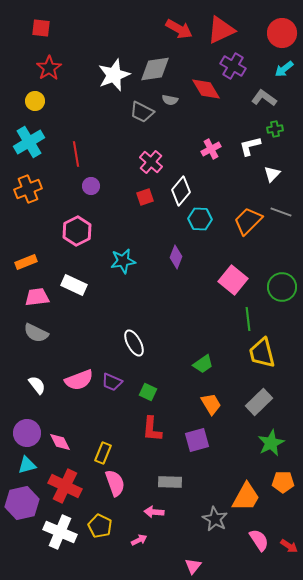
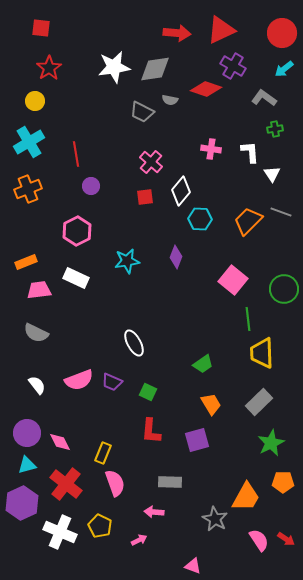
red arrow at (179, 29): moved 2 px left, 4 px down; rotated 24 degrees counterclockwise
white star at (114, 75): moved 8 px up; rotated 12 degrees clockwise
red diamond at (206, 89): rotated 40 degrees counterclockwise
white L-shape at (250, 146): moved 6 px down; rotated 100 degrees clockwise
pink cross at (211, 149): rotated 36 degrees clockwise
white triangle at (272, 174): rotated 18 degrees counterclockwise
red square at (145, 197): rotated 12 degrees clockwise
cyan star at (123, 261): moved 4 px right
white rectangle at (74, 285): moved 2 px right, 7 px up
green circle at (282, 287): moved 2 px right, 2 px down
pink trapezoid at (37, 297): moved 2 px right, 7 px up
yellow trapezoid at (262, 353): rotated 12 degrees clockwise
red L-shape at (152, 429): moved 1 px left, 2 px down
red cross at (65, 486): moved 1 px right, 2 px up; rotated 12 degrees clockwise
purple hexagon at (22, 503): rotated 12 degrees counterclockwise
red arrow at (289, 546): moved 3 px left, 7 px up
pink triangle at (193, 566): rotated 48 degrees counterclockwise
